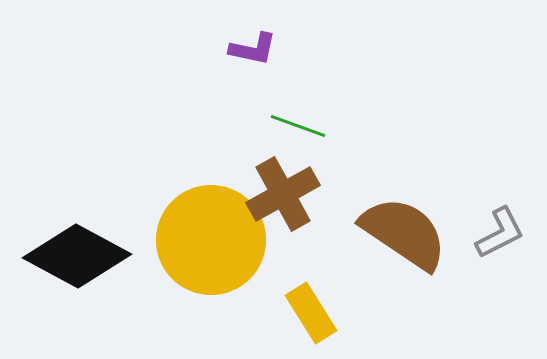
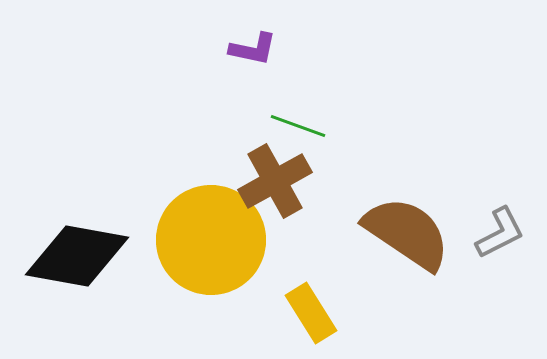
brown cross: moved 8 px left, 13 px up
brown semicircle: moved 3 px right
black diamond: rotated 18 degrees counterclockwise
